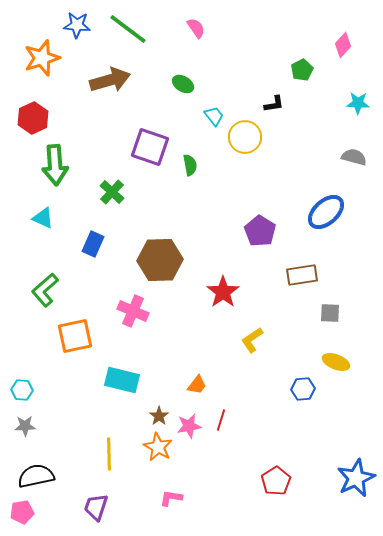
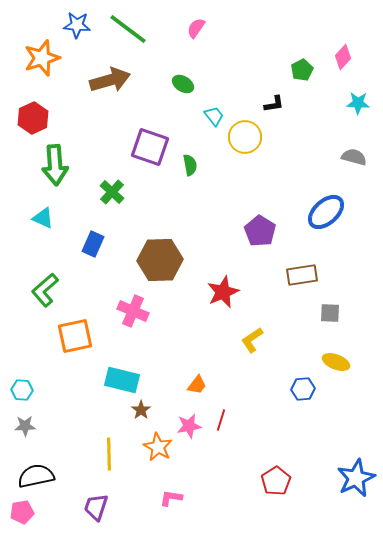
pink semicircle at (196, 28): rotated 110 degrees counterclockwise
pink diamond at (343, 45): moved 12 px down
red star at (223, 292): rotated 12 degrees clockwise
brown star at (159, 416): moved 18 px left, 6 px up
